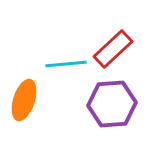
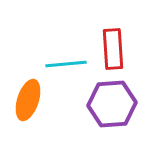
red rectangle: rotated 51 degrees counterclockwise
orange ellipse: moved 4 px right
